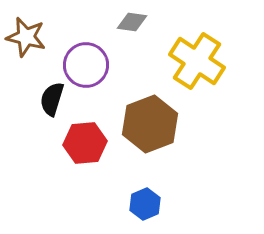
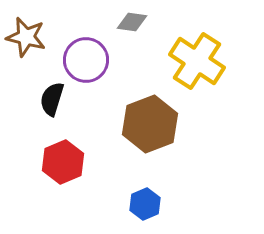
purple circle: moved 5 px up
red hexagon: moved 22 px left, 19 px down; rotated 18 degrees counterclockwise
